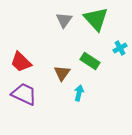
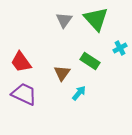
red trapezoid: rotated 10 degrees clockwise
cyan arrow: rotated 28 degrees clockwise
